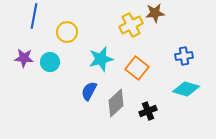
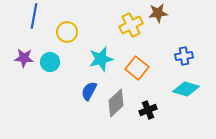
brown star: moved 3 px right
black cross: moved 1 px up
